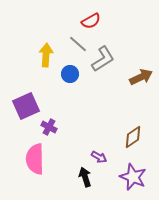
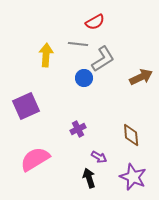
red semicircle: moved 4 px right, 1 px down
gray line: rotated 36 degrees counterclockwise
blue circle: moved 14 px right, 4 px down
purple cross: moved 29 px right, 2 px down; rotated 35 degrees clockwise
brown diamond: moved 2 px left, 2 px up; rotated 60 degrees counterclockwise
pink semicircle: rotated 60 degrees clockwise
black arrow: moved 4 px right, 1 px down
